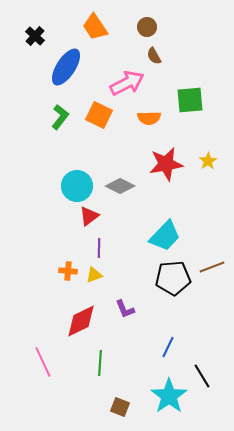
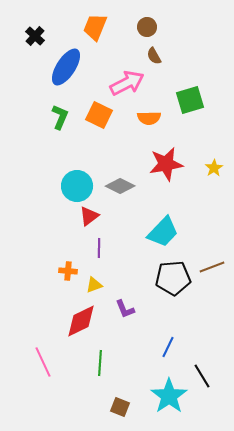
orange trapezoid: rotated 56 degrees clockwise
green square: rotated 12 degrees counterclockwise
green L-shape: rotated 15 degrees counterclockwise
yellow star: moved 6 px right, 7 px down
cyan trapezoid: moved 2 px left, 4 px up
yellow triangle: moved 10 px down
